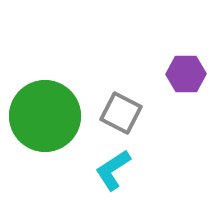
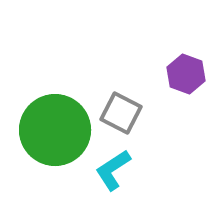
purple hexagon: rotated 21 degrees clockwise
green circle: moved 10 px right, 14 px down
